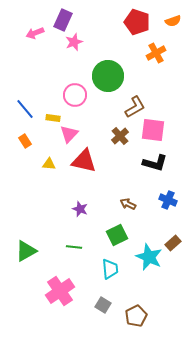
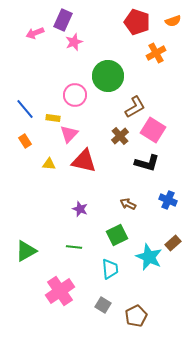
pink square: rotated 25 degrees clockwise
black L-shape: moved 8 px left
